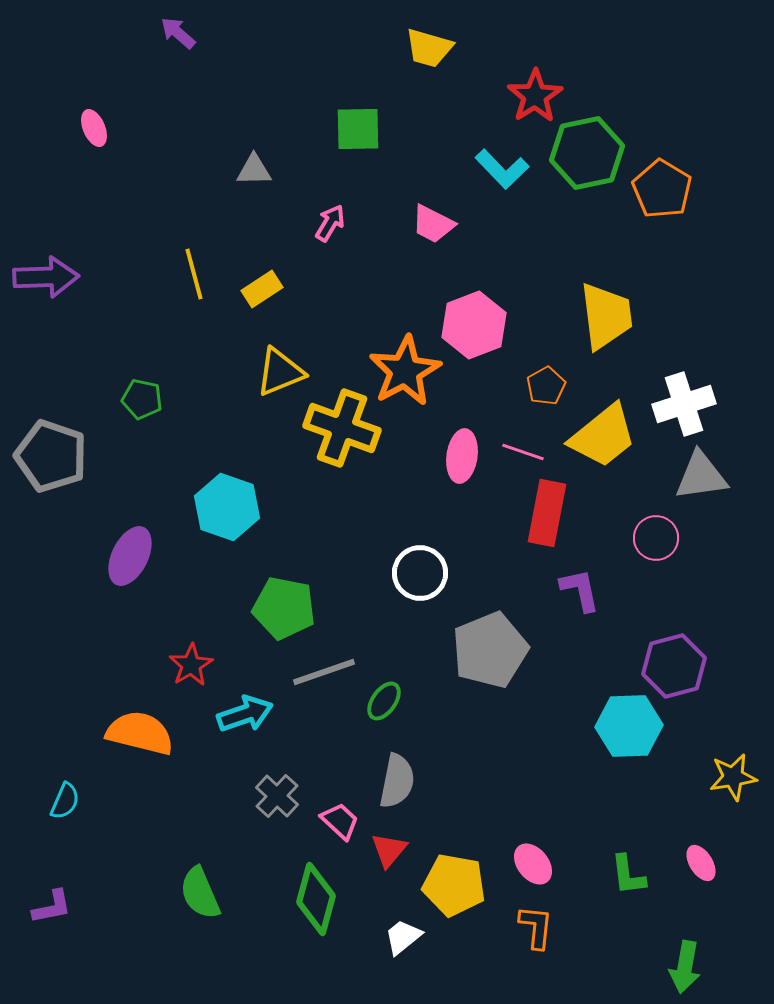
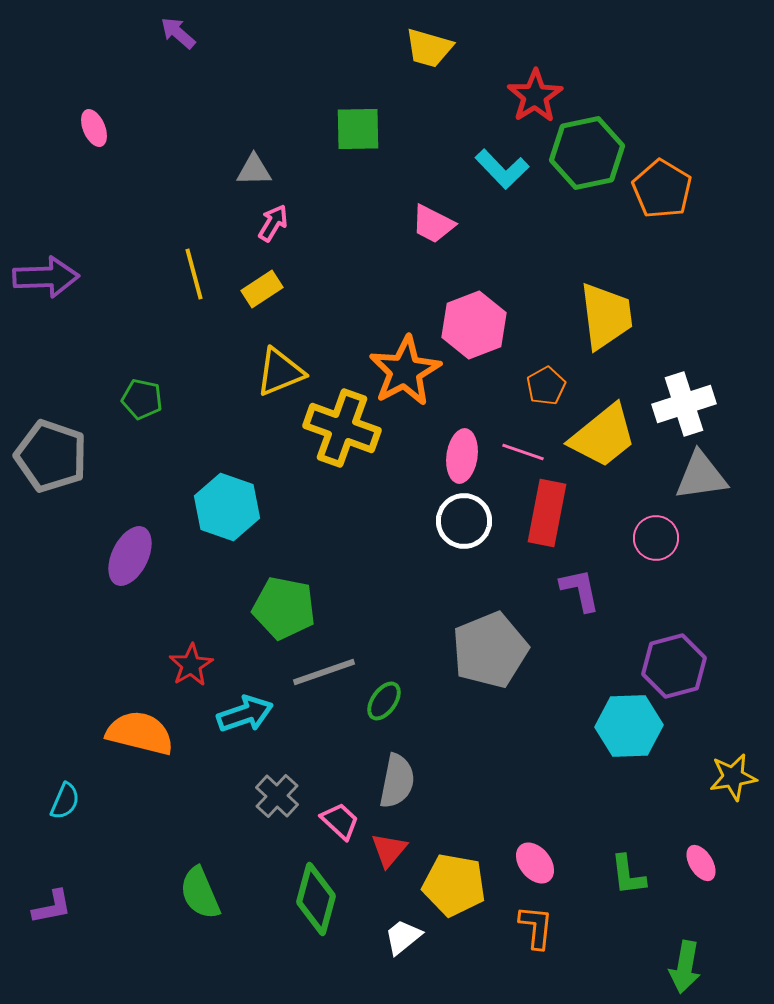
pink arrow at (330, 223): moved 57 px left
white circle at (420, 573): moved 44 px right, 52 px up
pink ellipse at (533, 864): moved 2 px right, 1 px up
